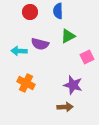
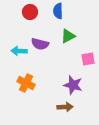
pink square: moved 1 px right, 2 px down; rotated 16 degrees clockwise
